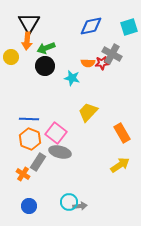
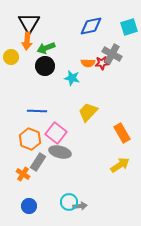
blue line: moved 8 px right, 8 px up
